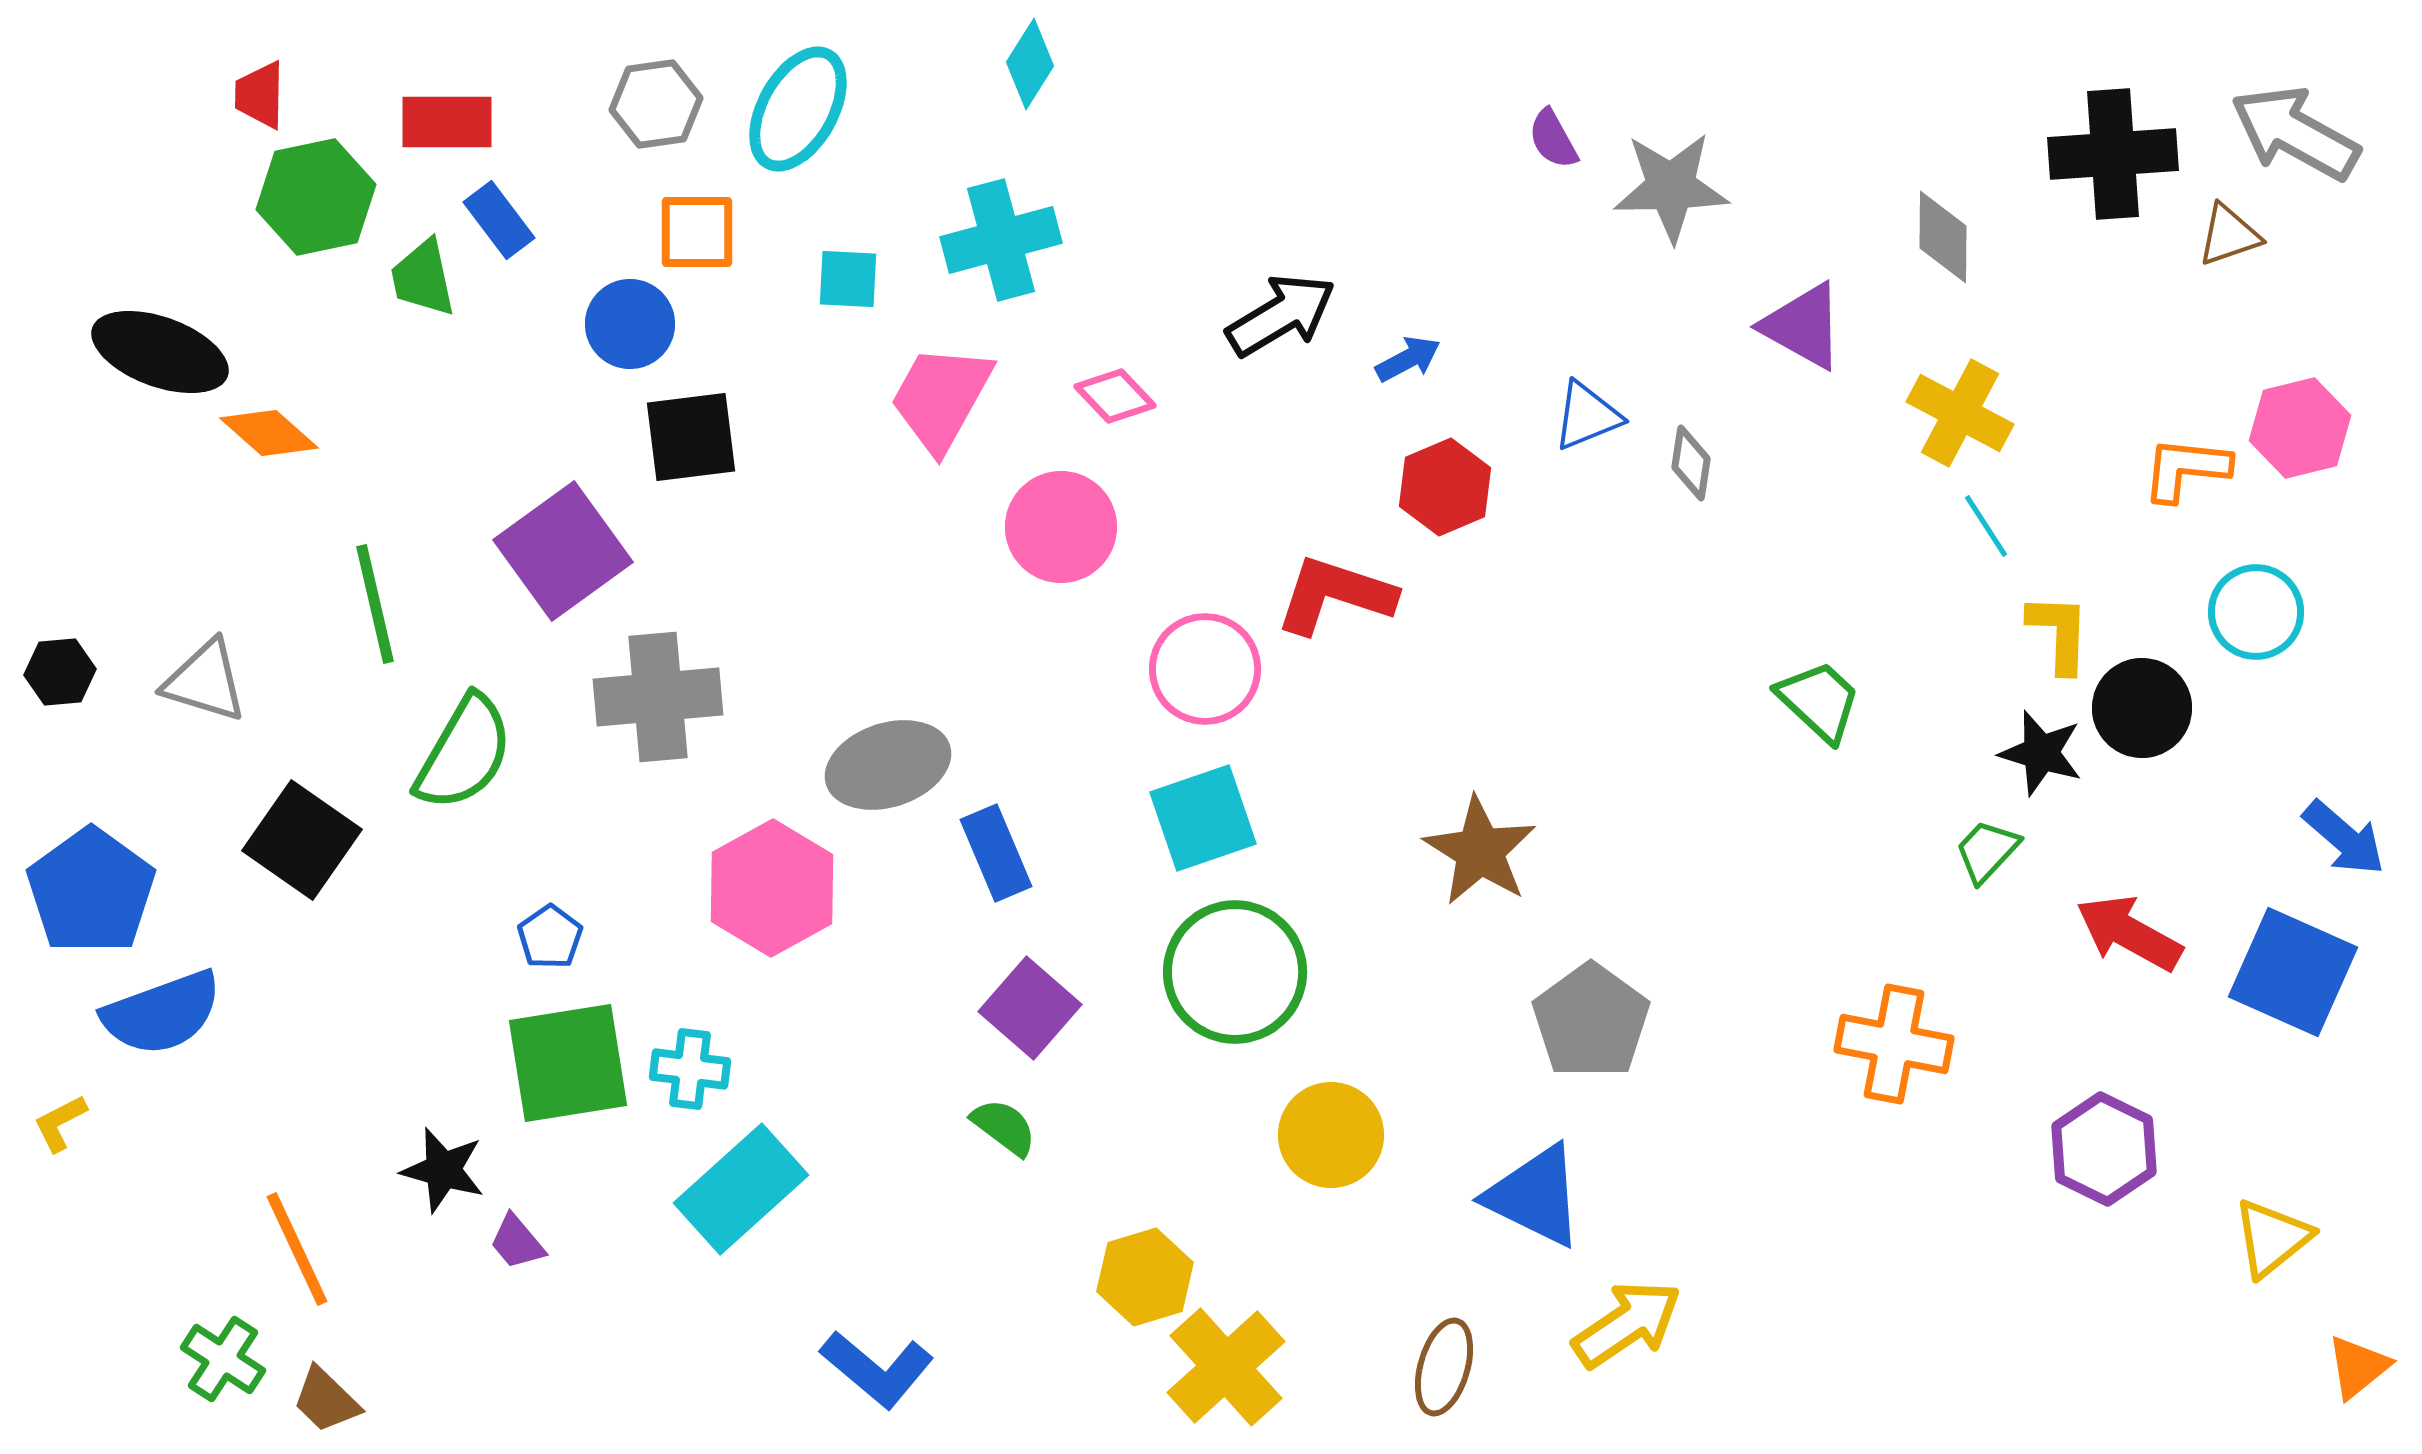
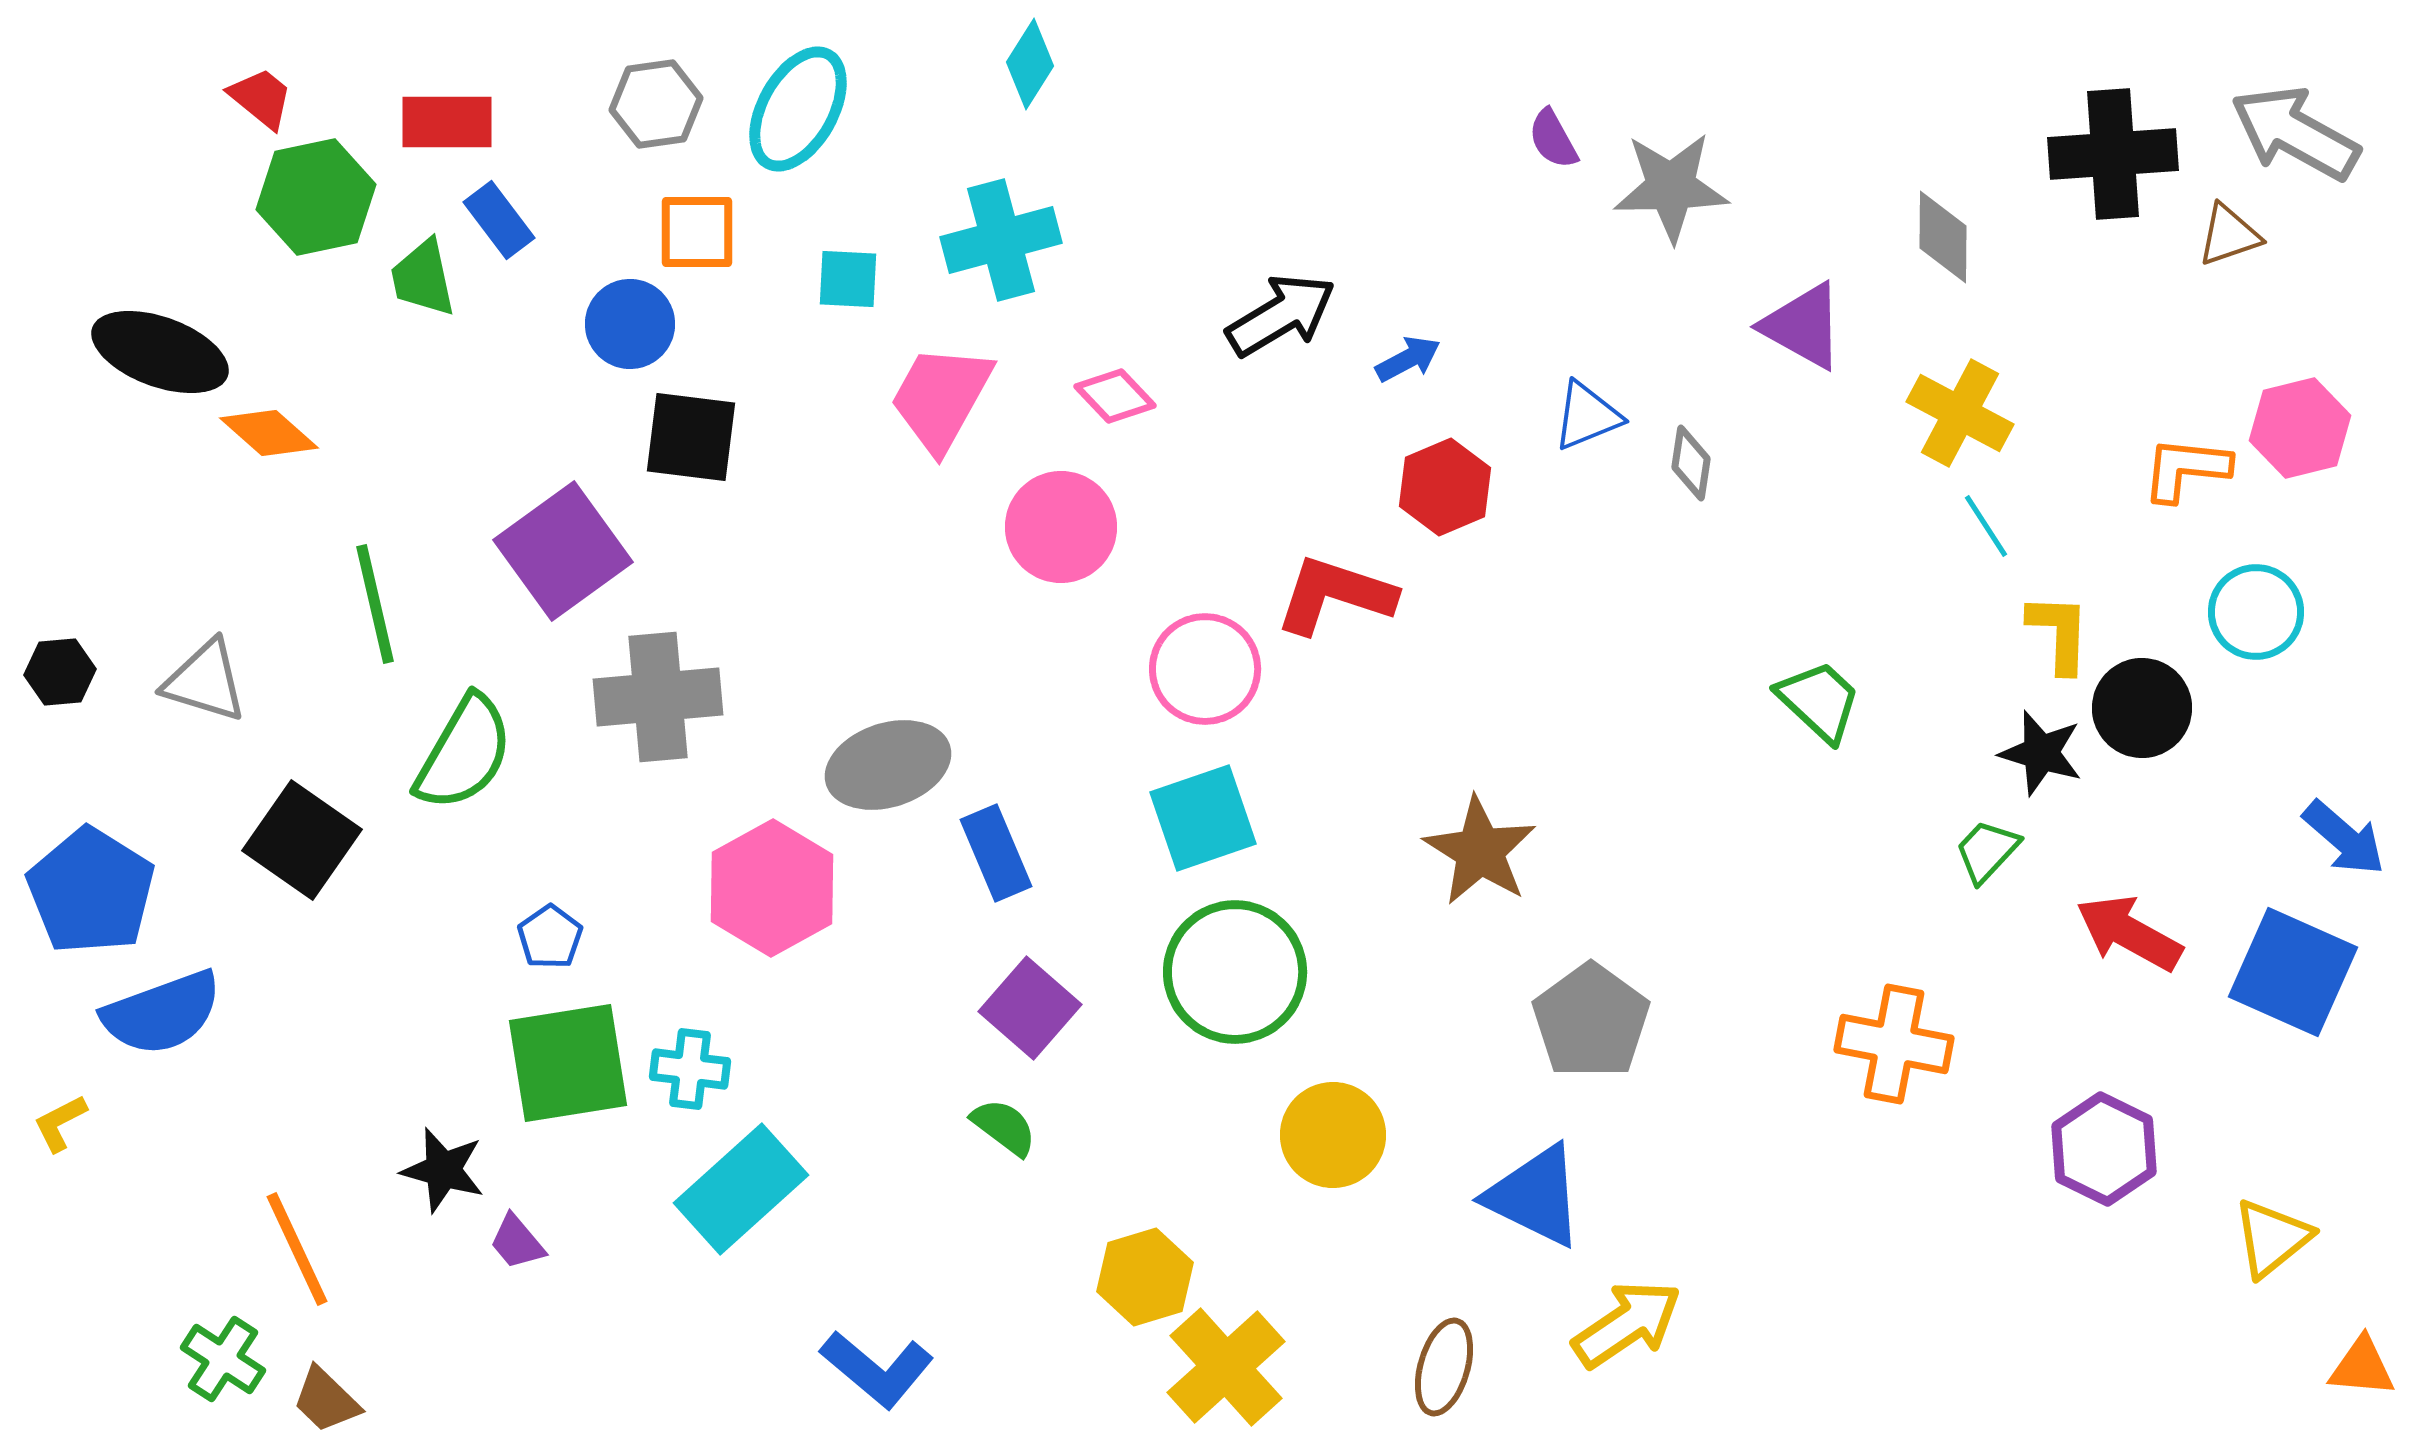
red trapezoid at (260, 95): moved 1 px right, 3 px down; rotated 128 degrees clockwise
black square at (691, 437): rotated 14 degrees clockwise
blue pentagon at (91, 891): rotated 4 degrees counterclockwise
yellow circle at (1331, 1135): moved 2 px right
orange triangle at (2358, 1367): moved 4 px right; rotated 44 degrees clockwise
